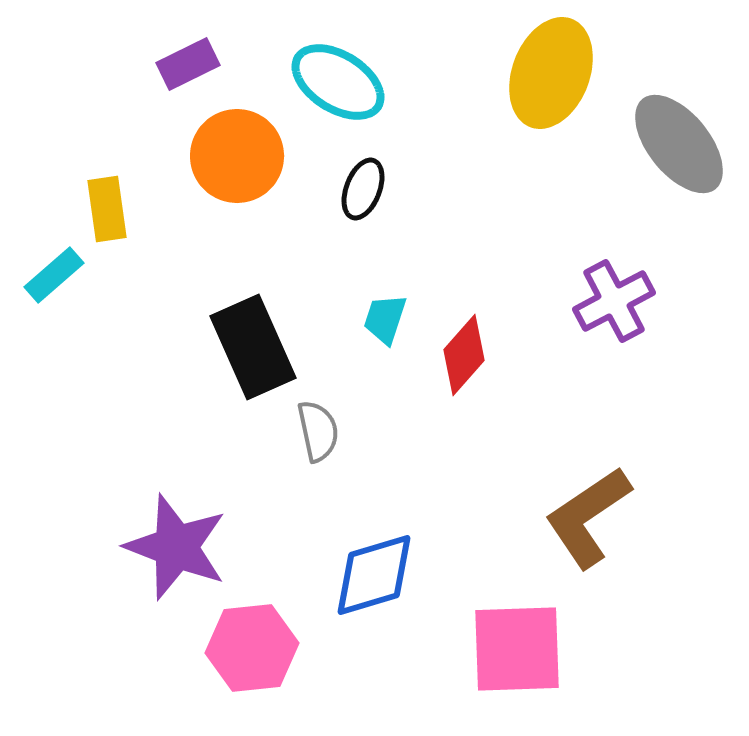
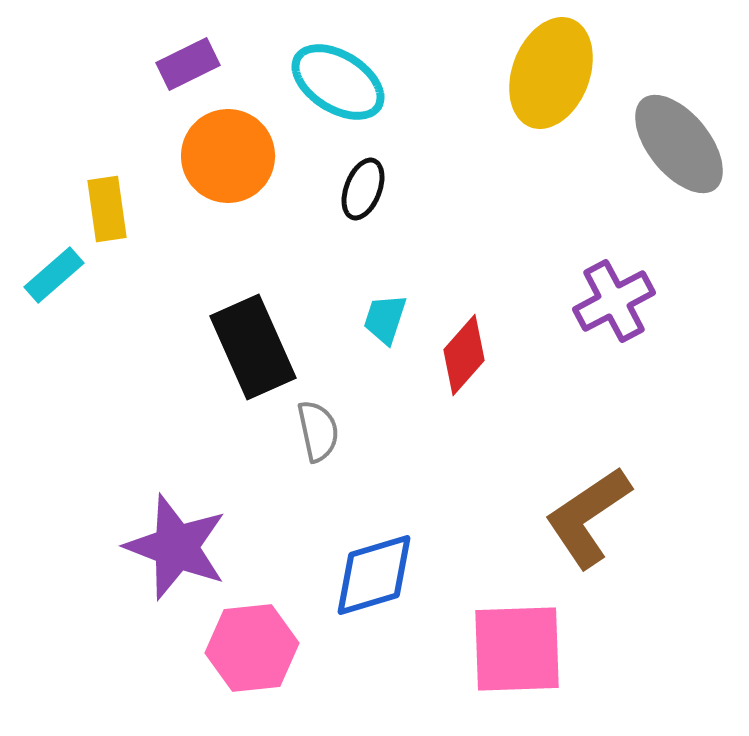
orange circle: moved 9 px left
